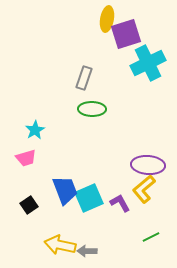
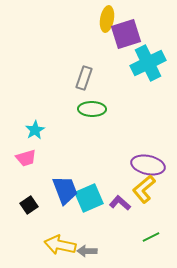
purple ellipse: rotated 8 degrees clockwise
purple L-shape: rotated 20 degrees counterclockwise
